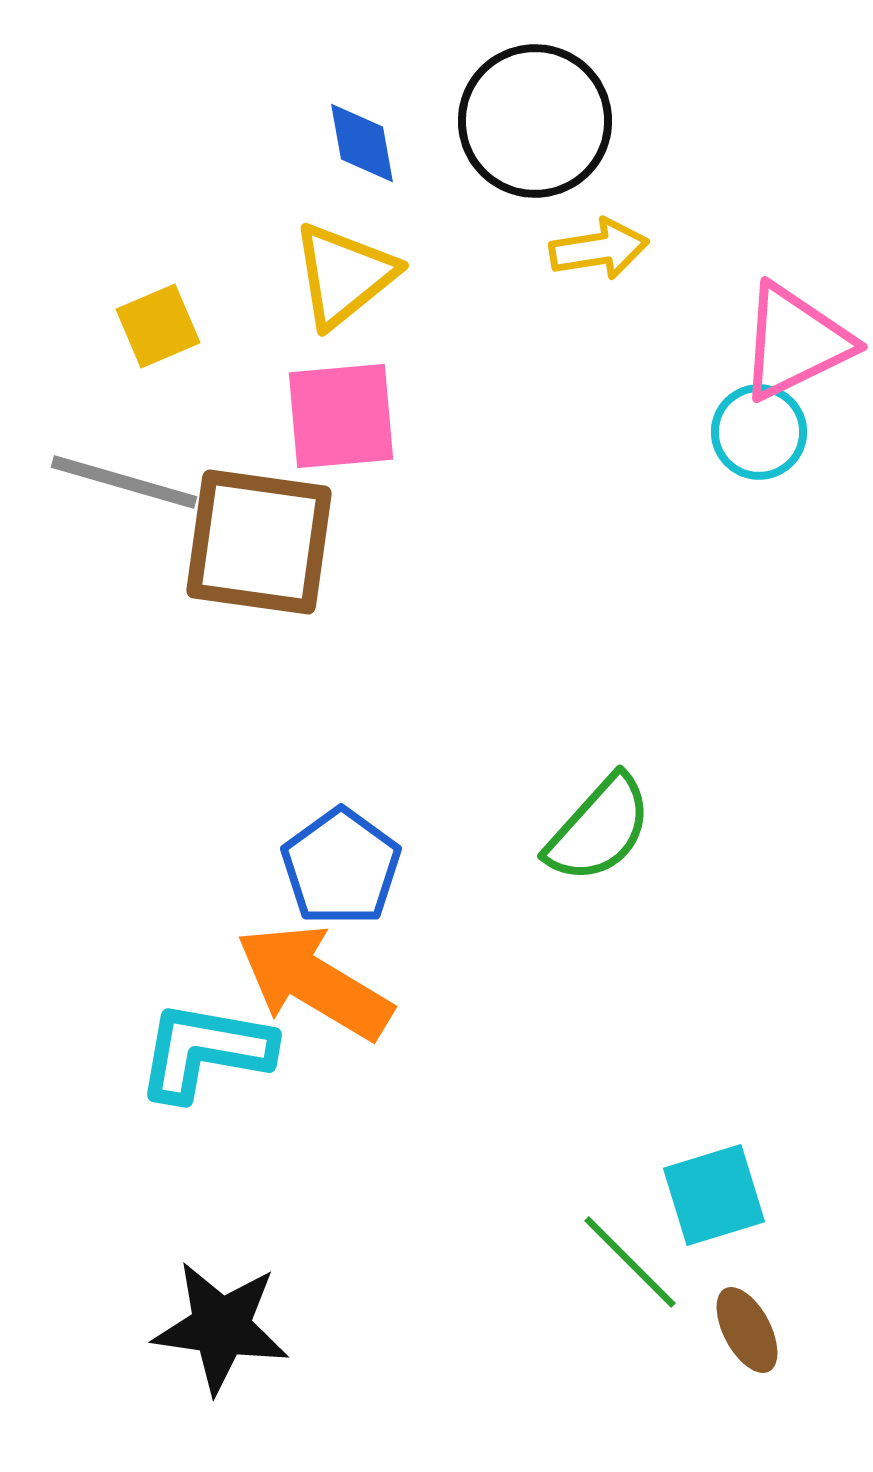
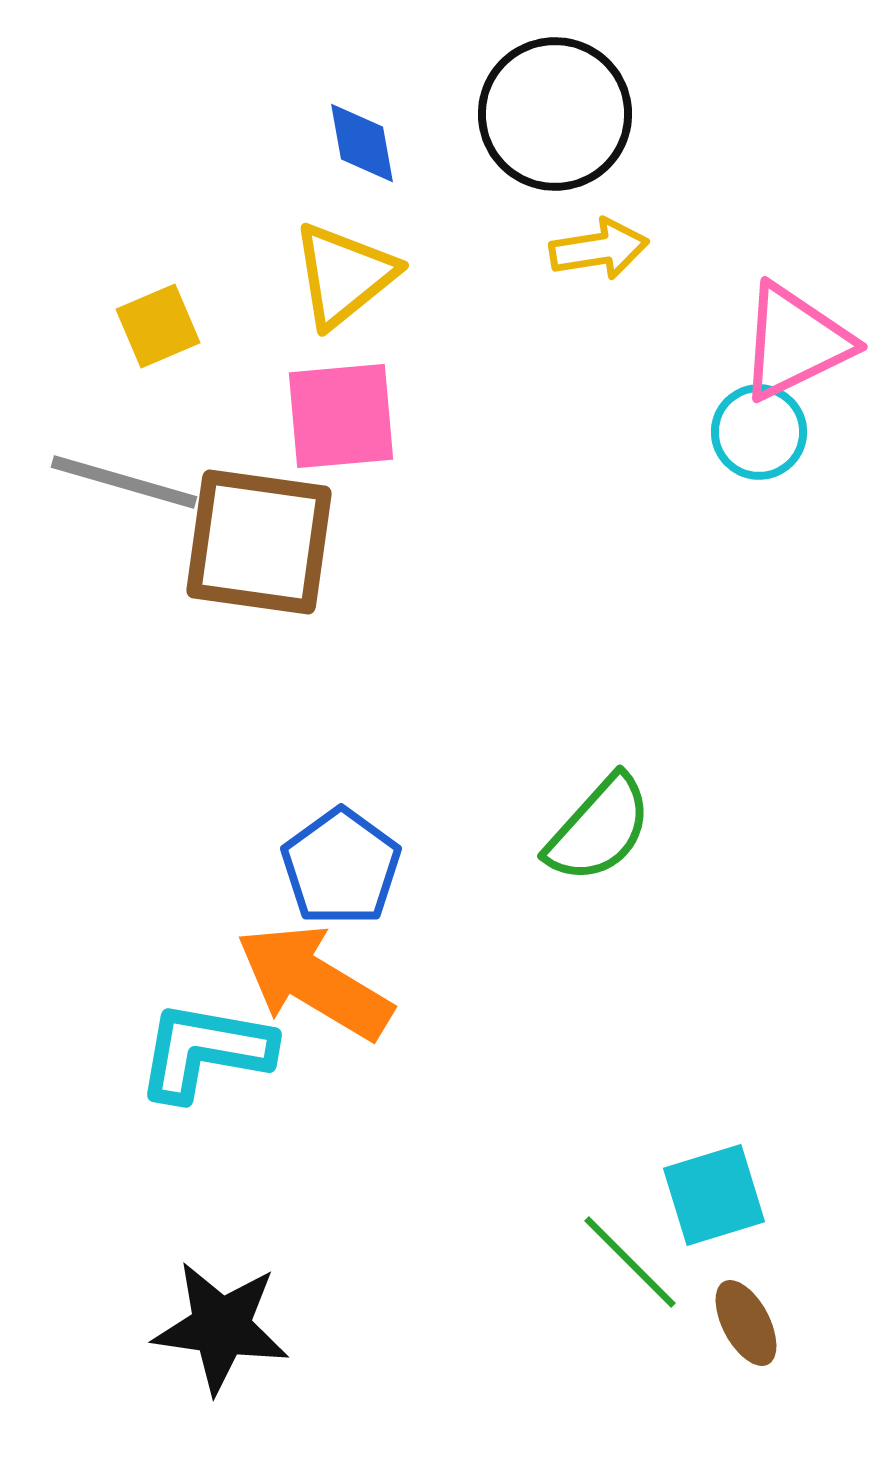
black circle: moved 20 px right, 7 px up
brown ellipse: moved 1 px left, 7 px up
